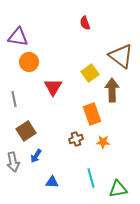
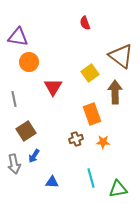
brown arrow: moved 3 px right, 2 px down
blue arrow: moved 2 px left
gray arrow: moved 1 px right, 2 px down
